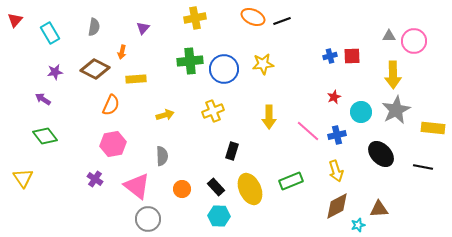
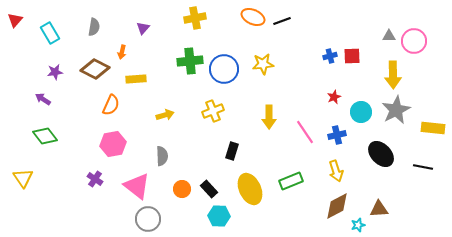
pink line at (308, 131): moved 3 px left, 1 px down; rotated 15 degrees clockwise
black rectangle at (216, 187): moved 7 px left, 2 px down
